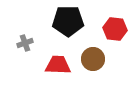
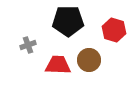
red hexagon: moved 1 px left, 1 px down; rotated 10 degrees clockwise
gray cross: moved 3 px right, 2 px down
brown circle: moved 4 px left, 1 px down
